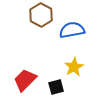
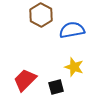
yellow star: rotated 24 degrees counterclockwise
